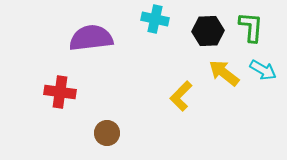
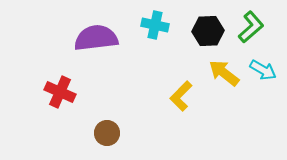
cyan cross: moved 6 px down
green L-shape: rotated 44 degrees clockwise
purple semicircle: moved 5 px right
red cross: rotated 16 degrees clockwise
